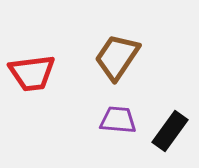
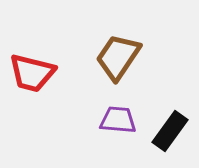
brown trapezoid: moved 1 px right
red trapezoid: rotated 21 degrees clockwise
